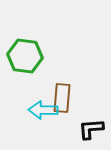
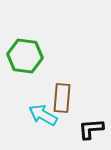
cyan arrow: moved 5 px down; rotated 28 degrees clockwise
